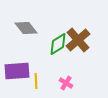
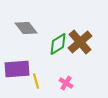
brown cross: moved 2 px right, 2 px down
purple rectangle: moved 2 px up
yellow line: rotated 14 degrees counterclockwise
